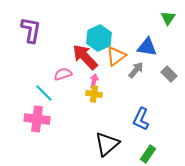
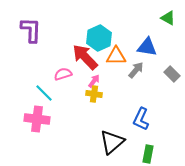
green triangle: rotated 35 degrees counterclockwise
purple L-shape: rotated 8 degrees counterclockwise
orange triangle: rotated 35 degrees clockwise
gray rectangle: moved 3 px right
pink arrow: rotated 24 degrees clockwise
black triangle: moved 5 px right, 2 px up
green rectangle: rotated 24 degrees counterclockwise
